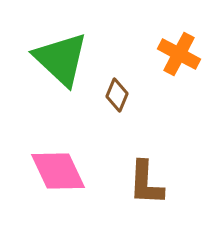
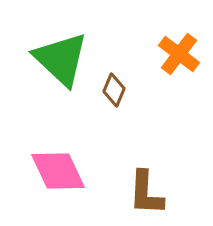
orange cross: rotated 9 degrees clockwise
brown diamond: moved 3 px left, 5 px up
brown L-shape: moved 10 px down
